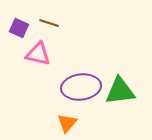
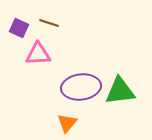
pink triangle: rotated 16 degrees counterclockwise
